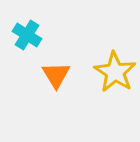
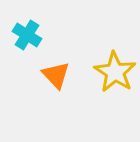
orange triangle: rotated 12 degrees counterclockwise
